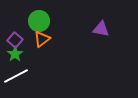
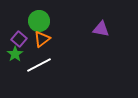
purple square: moved 4 px right, 1 px up
white line: moved 23 px right, 11 px up
